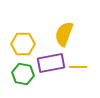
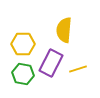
yellow semicircle: moved 4 px up; rotated 15 degrees counterclockwise
purple rectangle: rotated 52 degrees counterclockwise
yellow line: moved 2 px down; rotated 18 degrees counterclockwise
